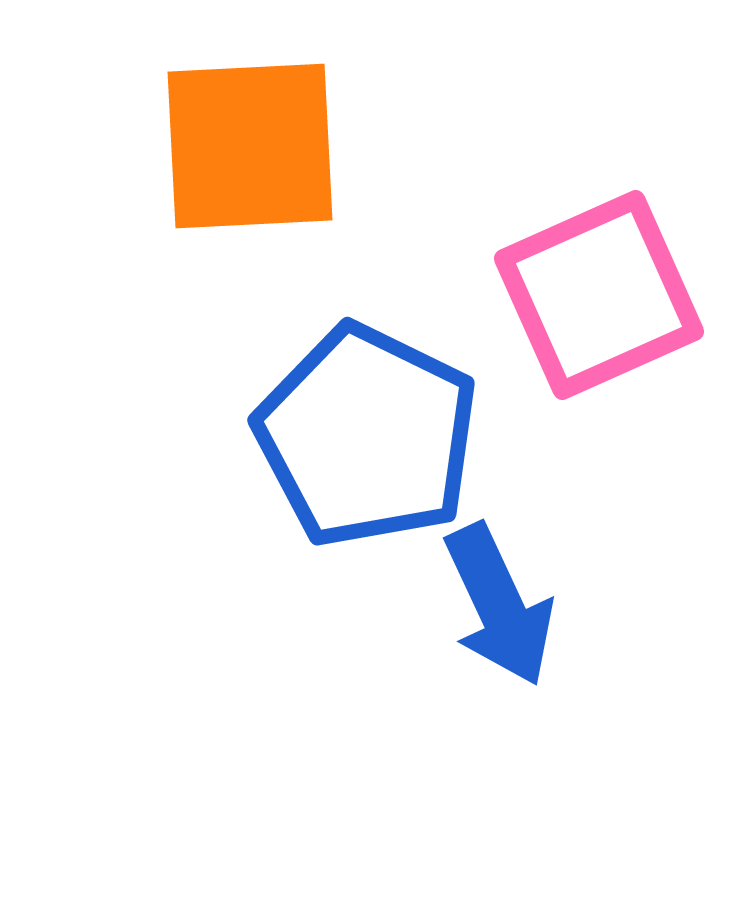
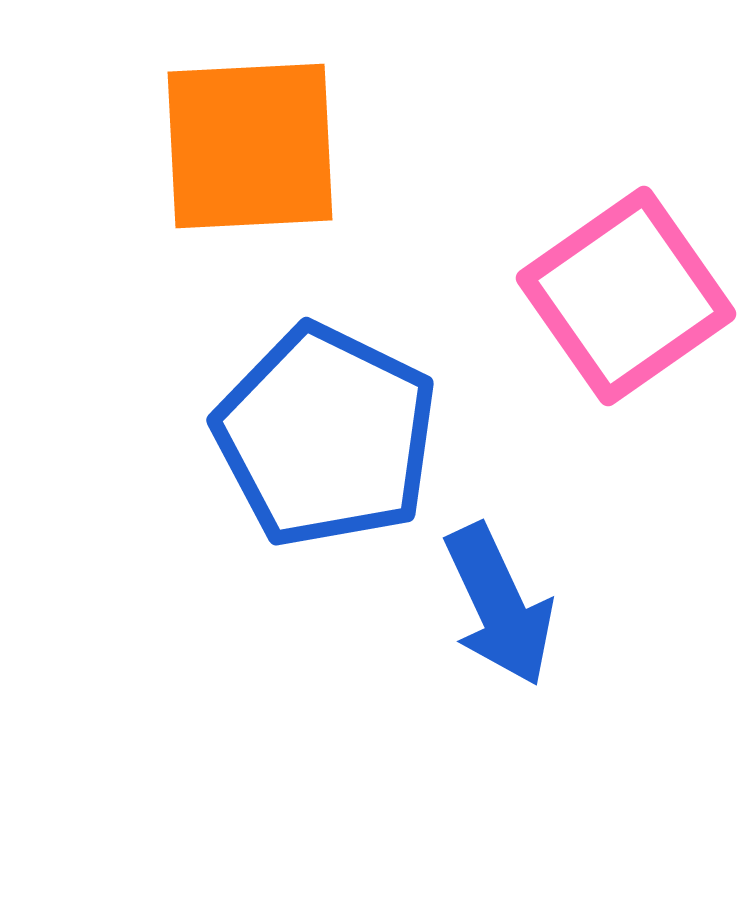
pink square: moved 27 px right, 1 px down; rotated 11 degrees counterclockwise
blue pentagon: moved 41 px left
